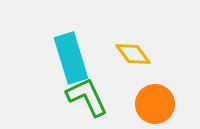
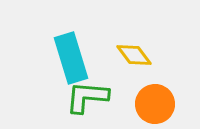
yellow diamond: moved 1 px right, 1 px down
green L-shape: rotated 60 degrees counterclockwise
